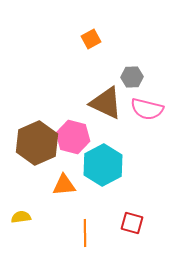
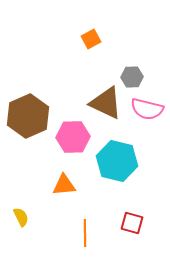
pink hexagon: rotated 16 degrees counterclockwise
brown hexagon: moved 9 px left, 27 px up
cyan hexagon: moved 14 px right, 4 px up; rotated 18 degrees counterclockwise
yellow semicircle: rotated 72 degrees clockwise
